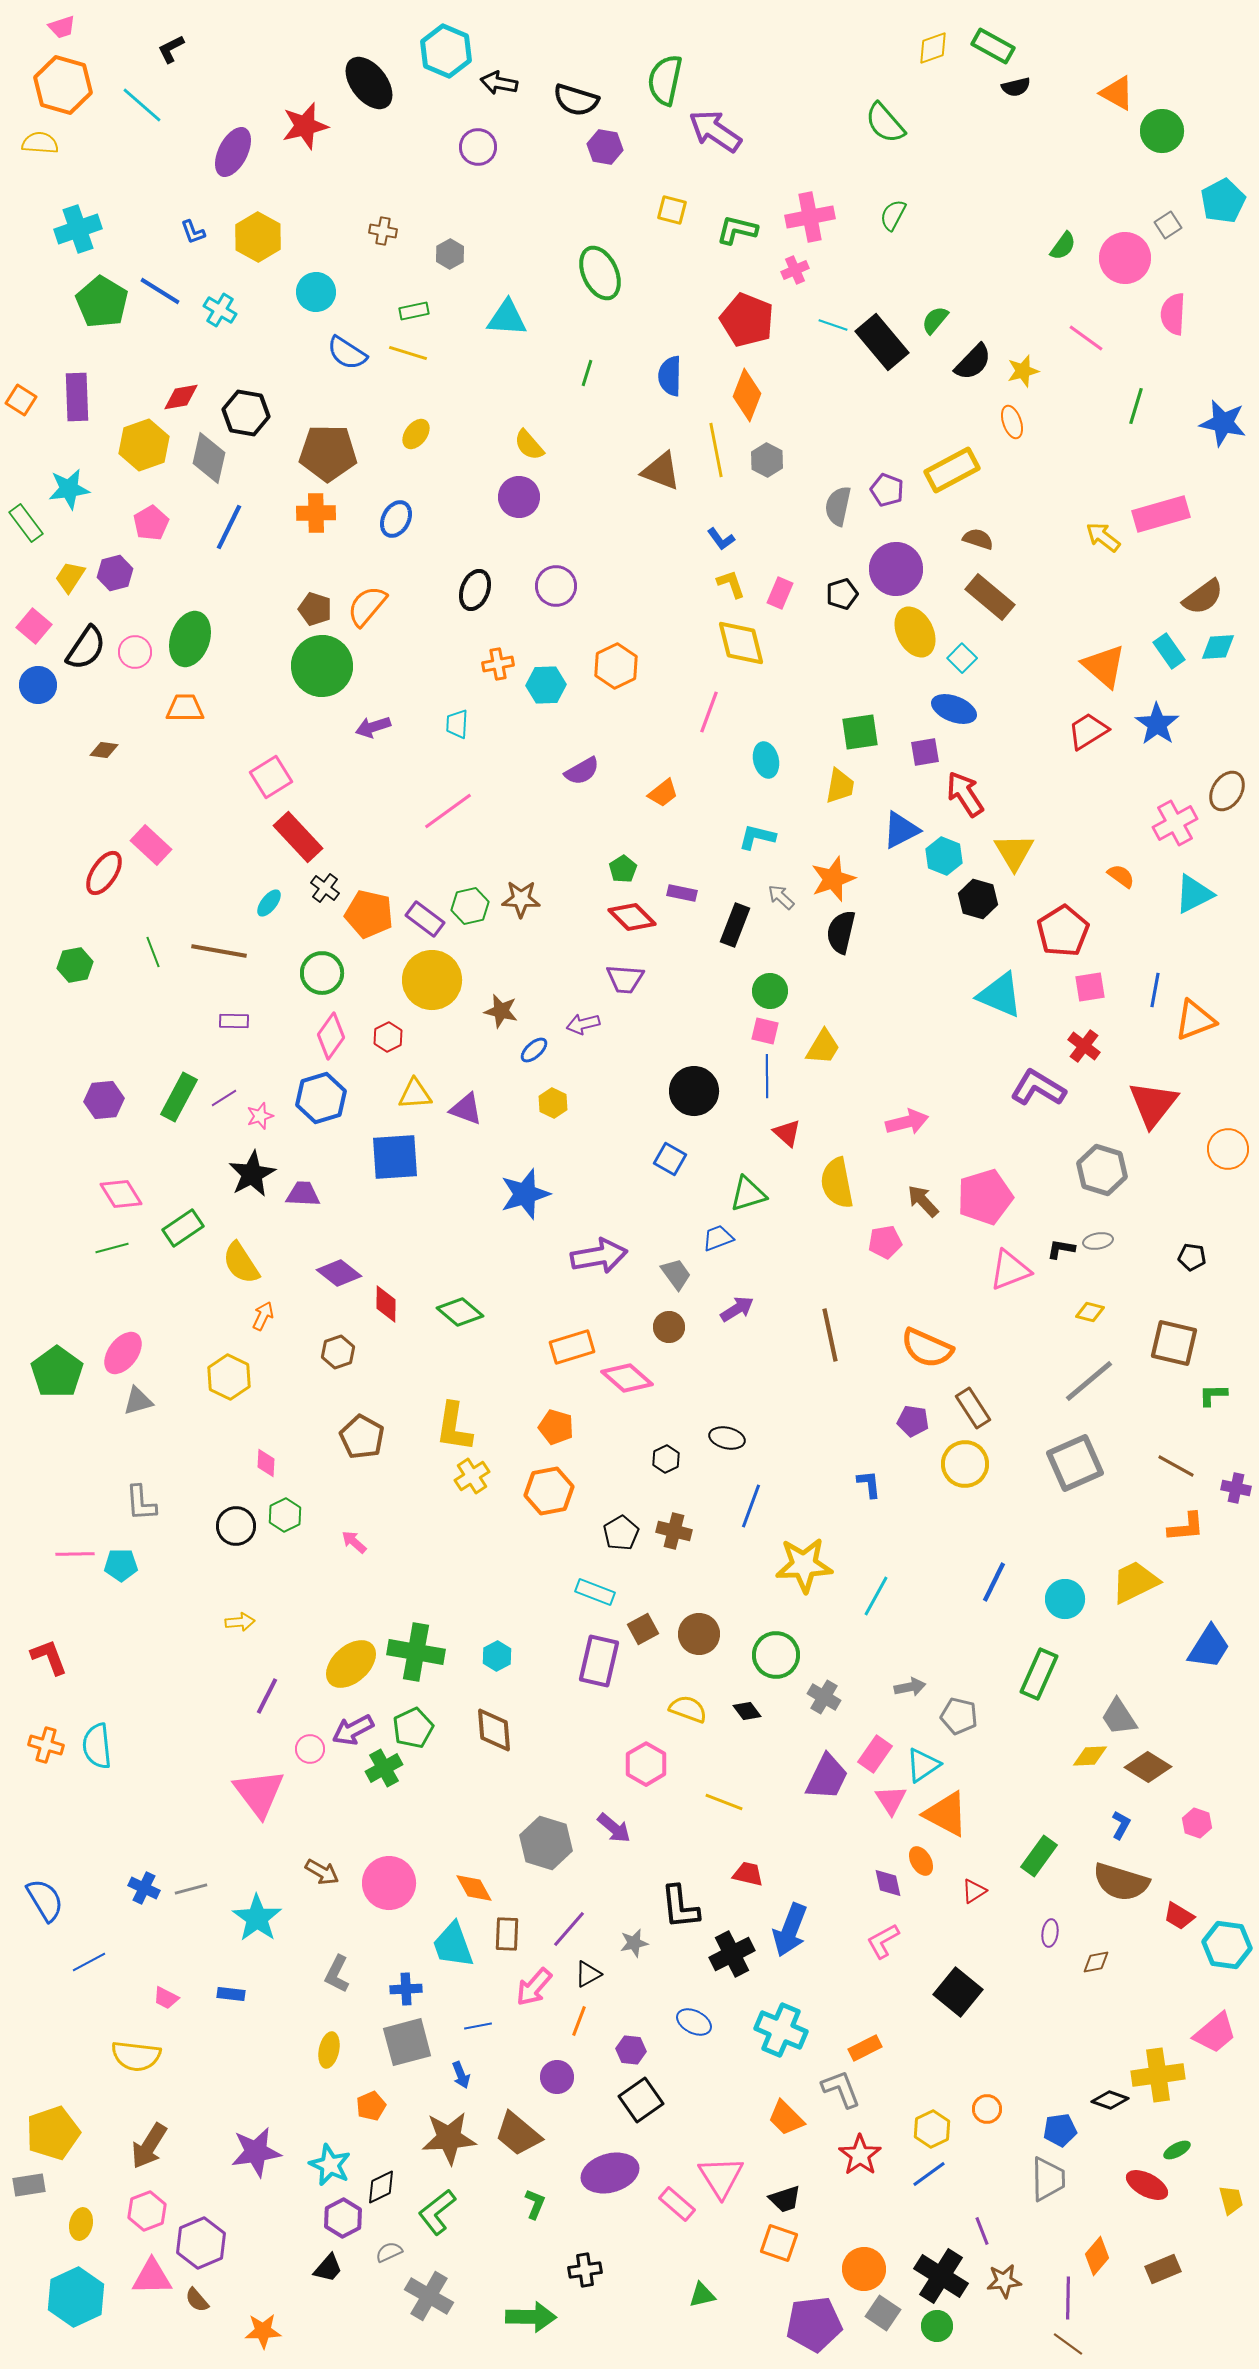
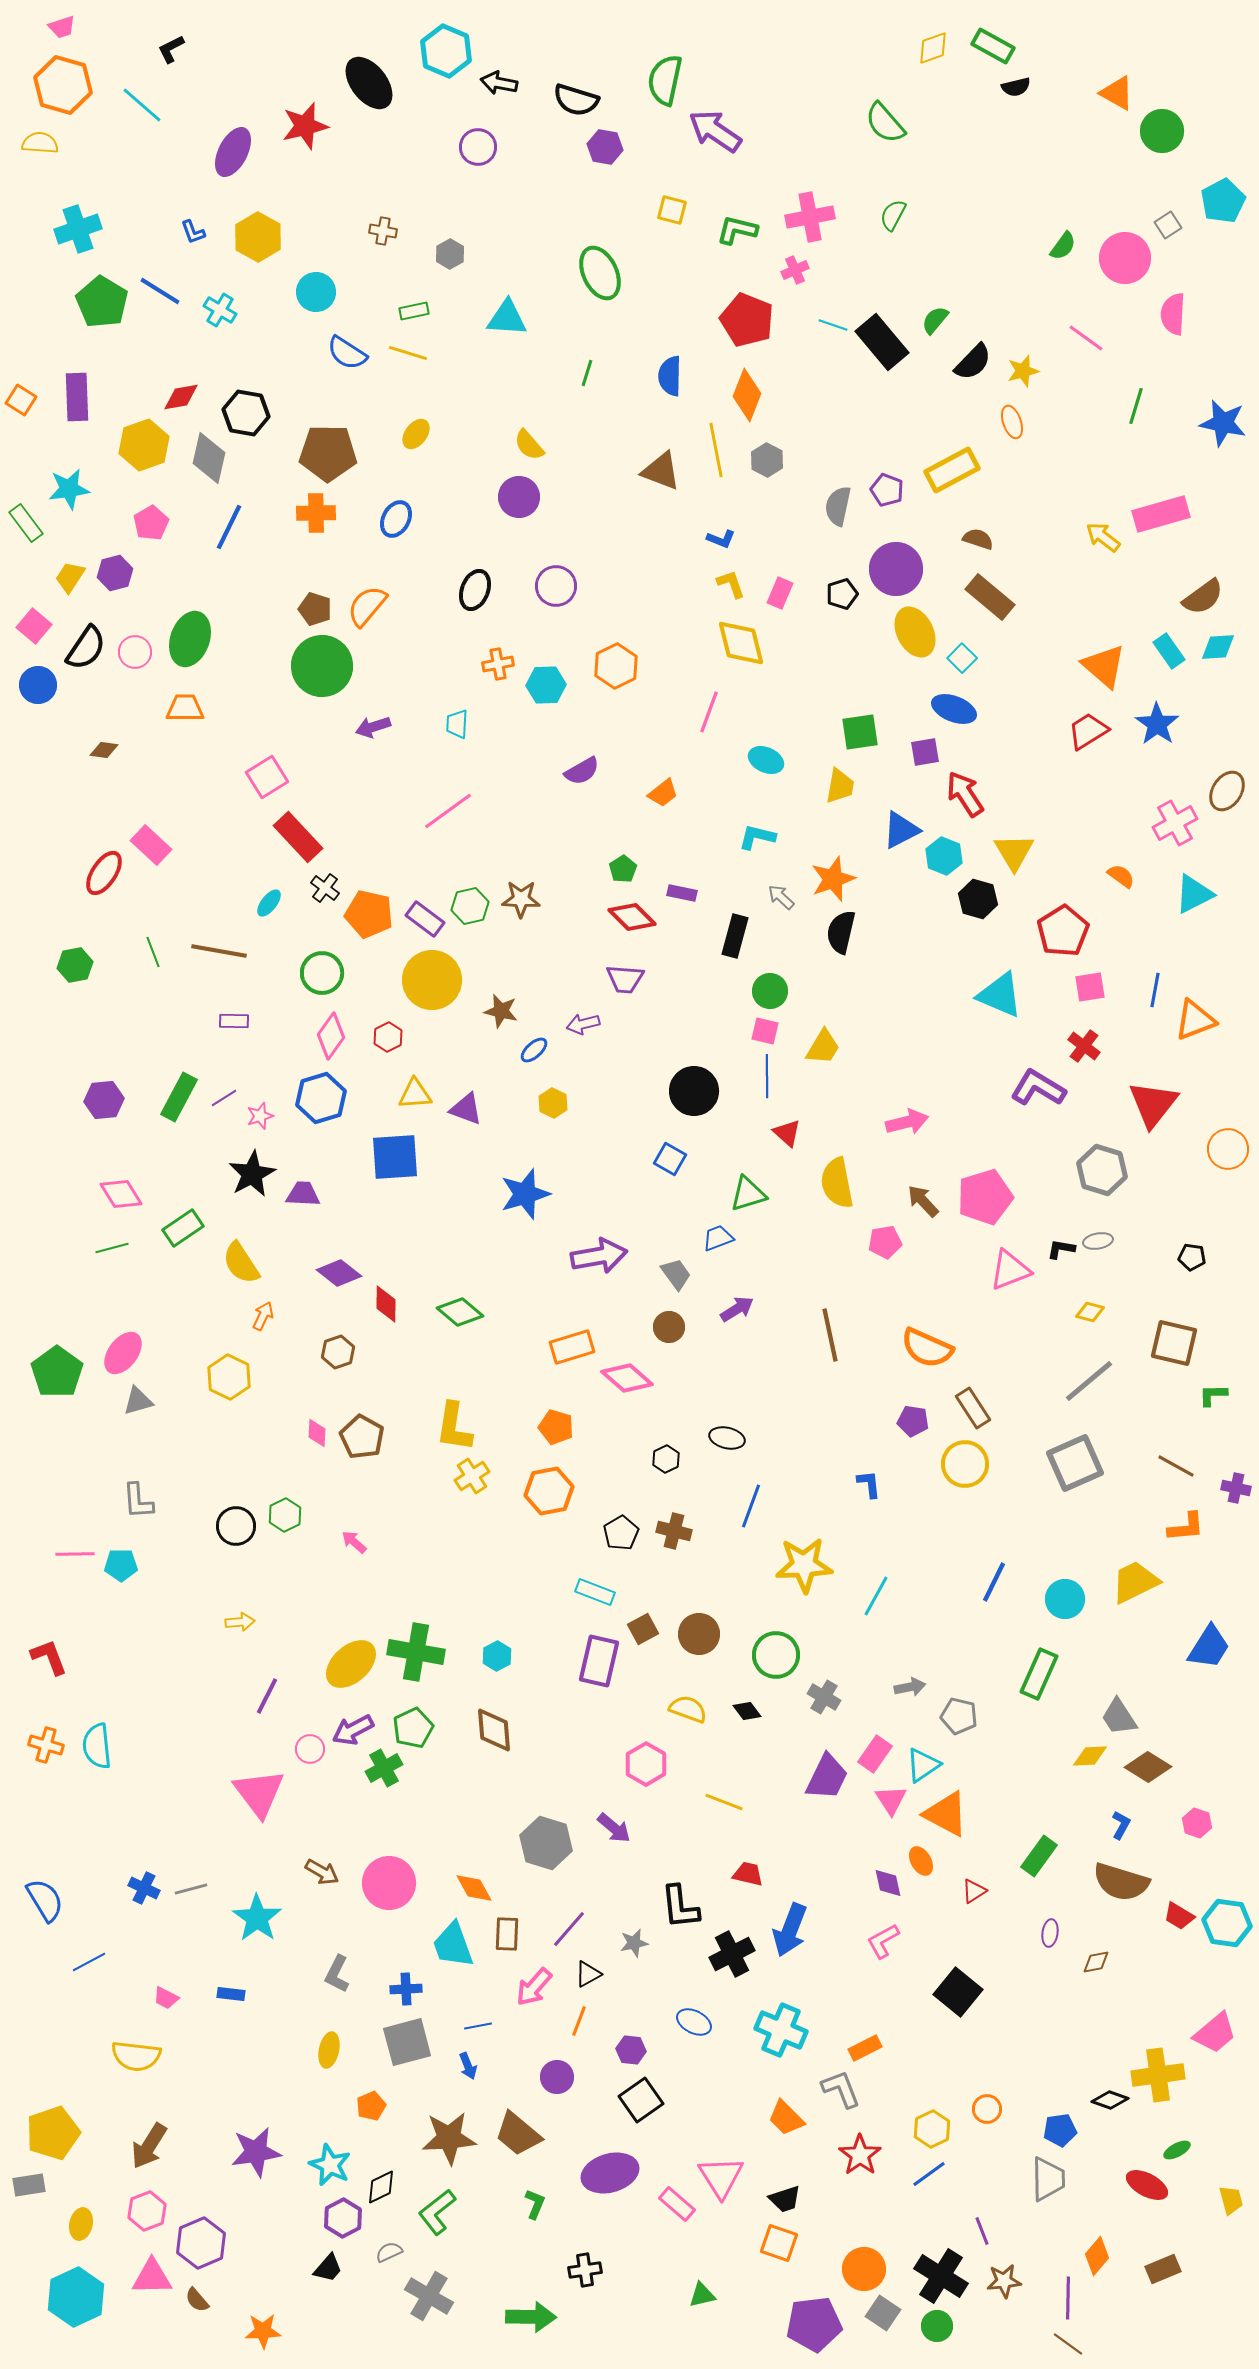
blue L-shape at (721, 539): rotated 32 degrees counterclockwise
cyan ellipse at (766, 760): rotated 52 degrees counterclockwise
pink square at (271, 777): moved 4 px left
black rectangle at (735, 925): moved 11 px down; rotated 6 degrees counterclockwise
pink diamond at (266, 1463): moved 51 px right, 30 px up
gray L-shape at (141, 1503): moved 3 px left, 2 px up
cyan hexagon at (1227, 1945): moved 22 px up
blue arrow at (461, 2075): moved 7 px right, 9 px up
